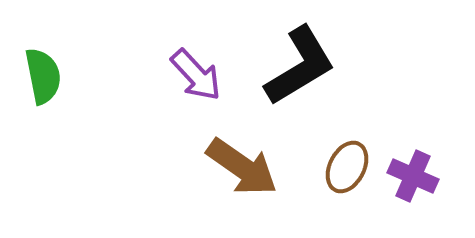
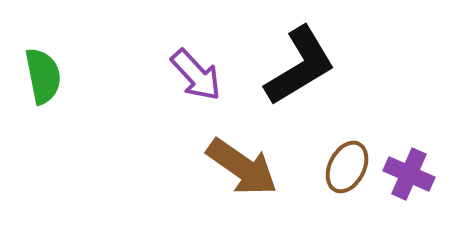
purple cross: moved 4 px left, 2 px up
